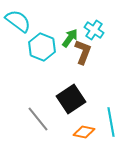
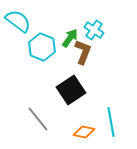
black square: moved 9 px up
